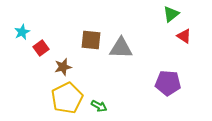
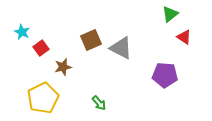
green triangle: moved 1 px left
cyan star: rotated 21 degrees counterclockwise
red triangle: moved 1 px down
brown square: rotated 30 degrees counterclockwise
gray triangle: rotated 25 degrees clockwise
purple pentagon: moved 3 px left, 8 px up
yellow pentagon: moved 24 px left
green arrow: moved 3 px up; rotated 21 degrees clockwise
